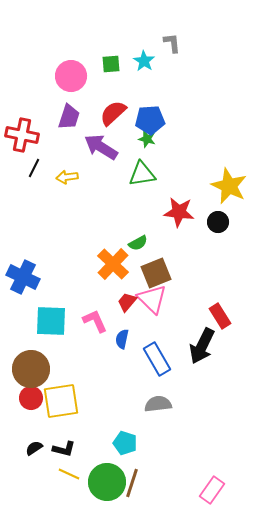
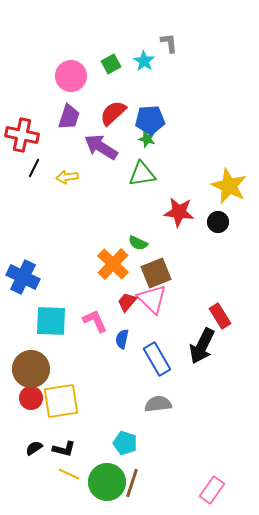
gray L-shape: moved 3 px left
green square: rotated 24 degrees counterclockwise
green semicircle: rotated 54 degrees clockwise
